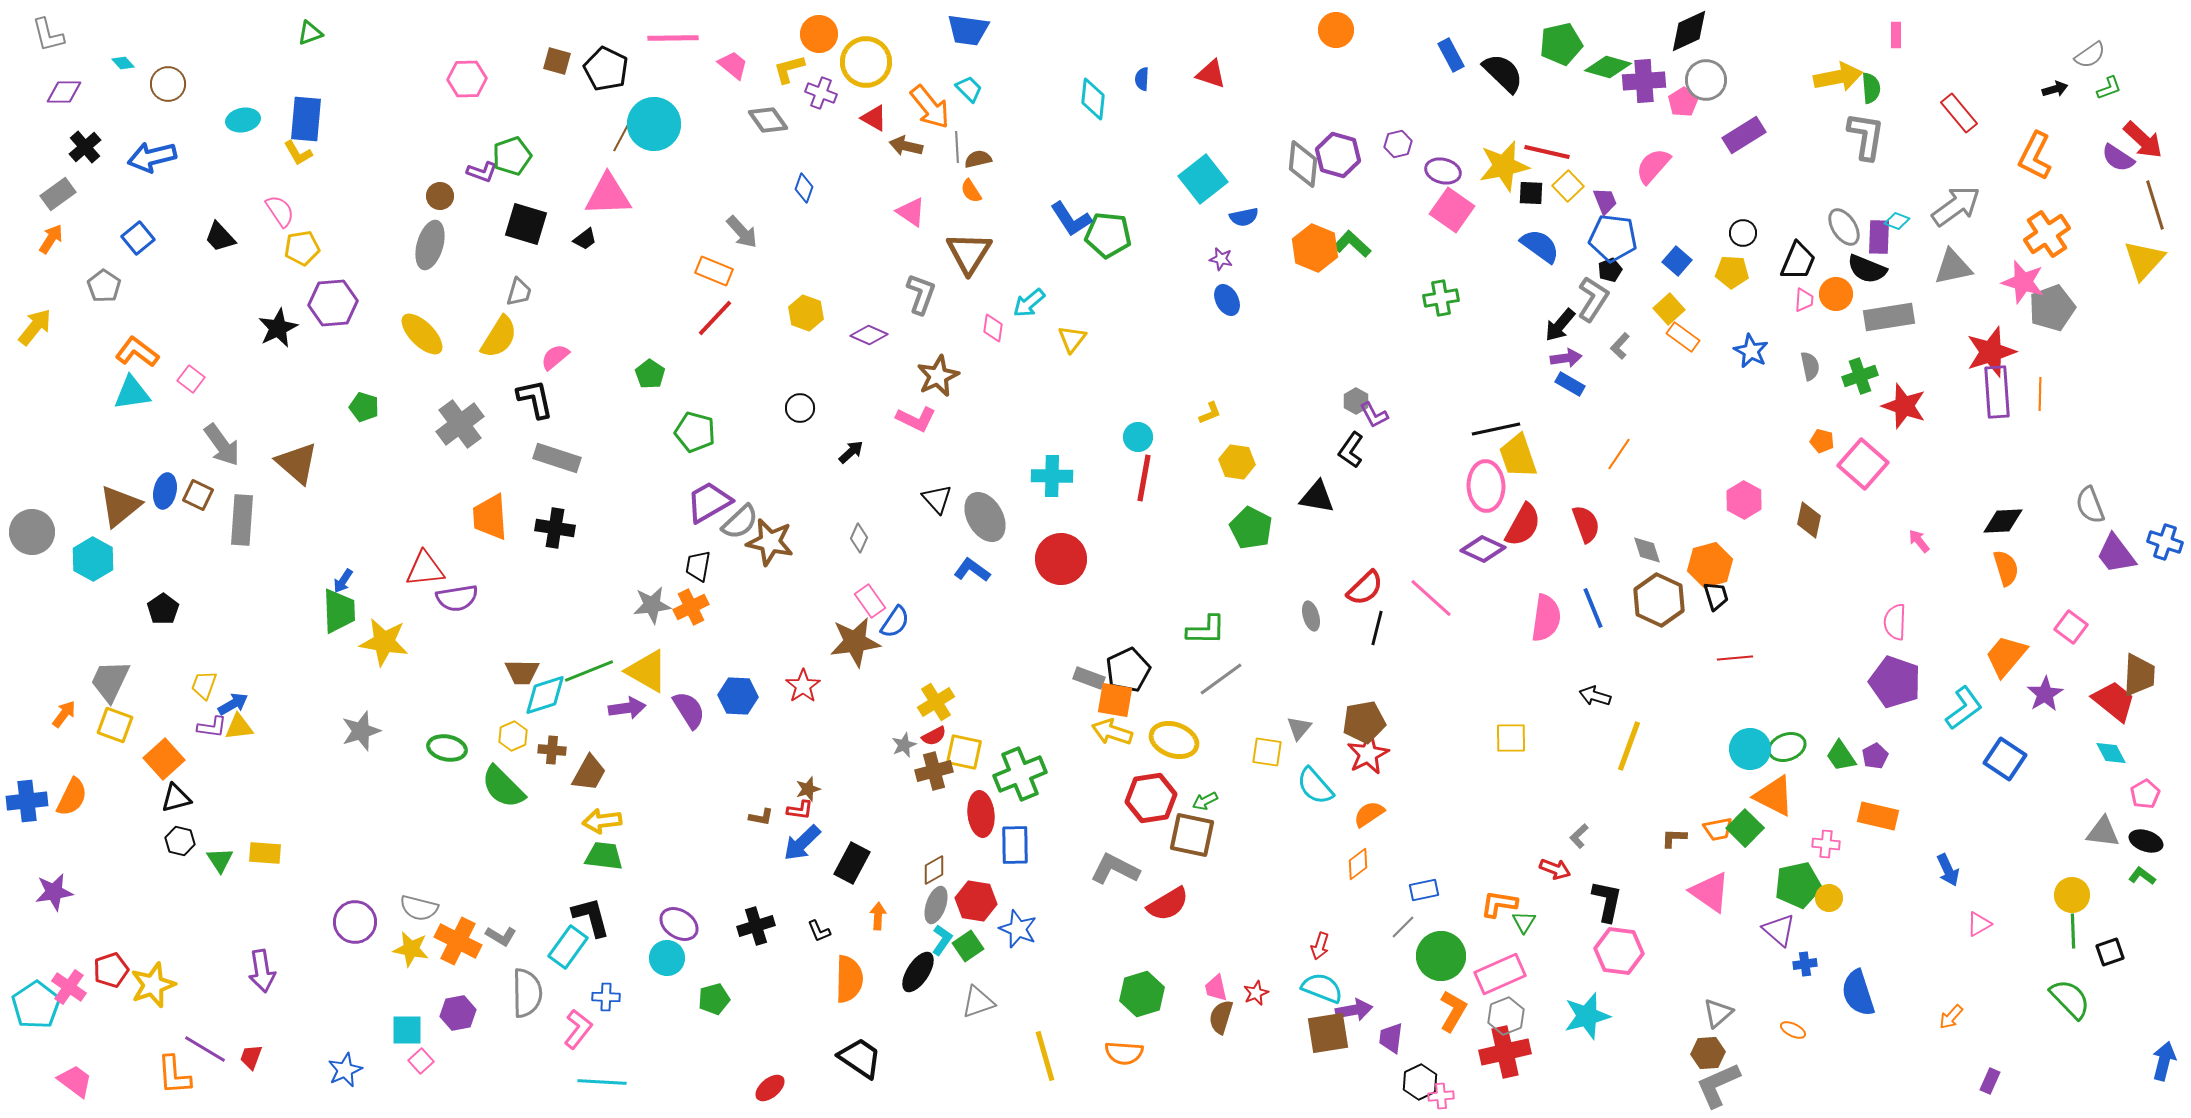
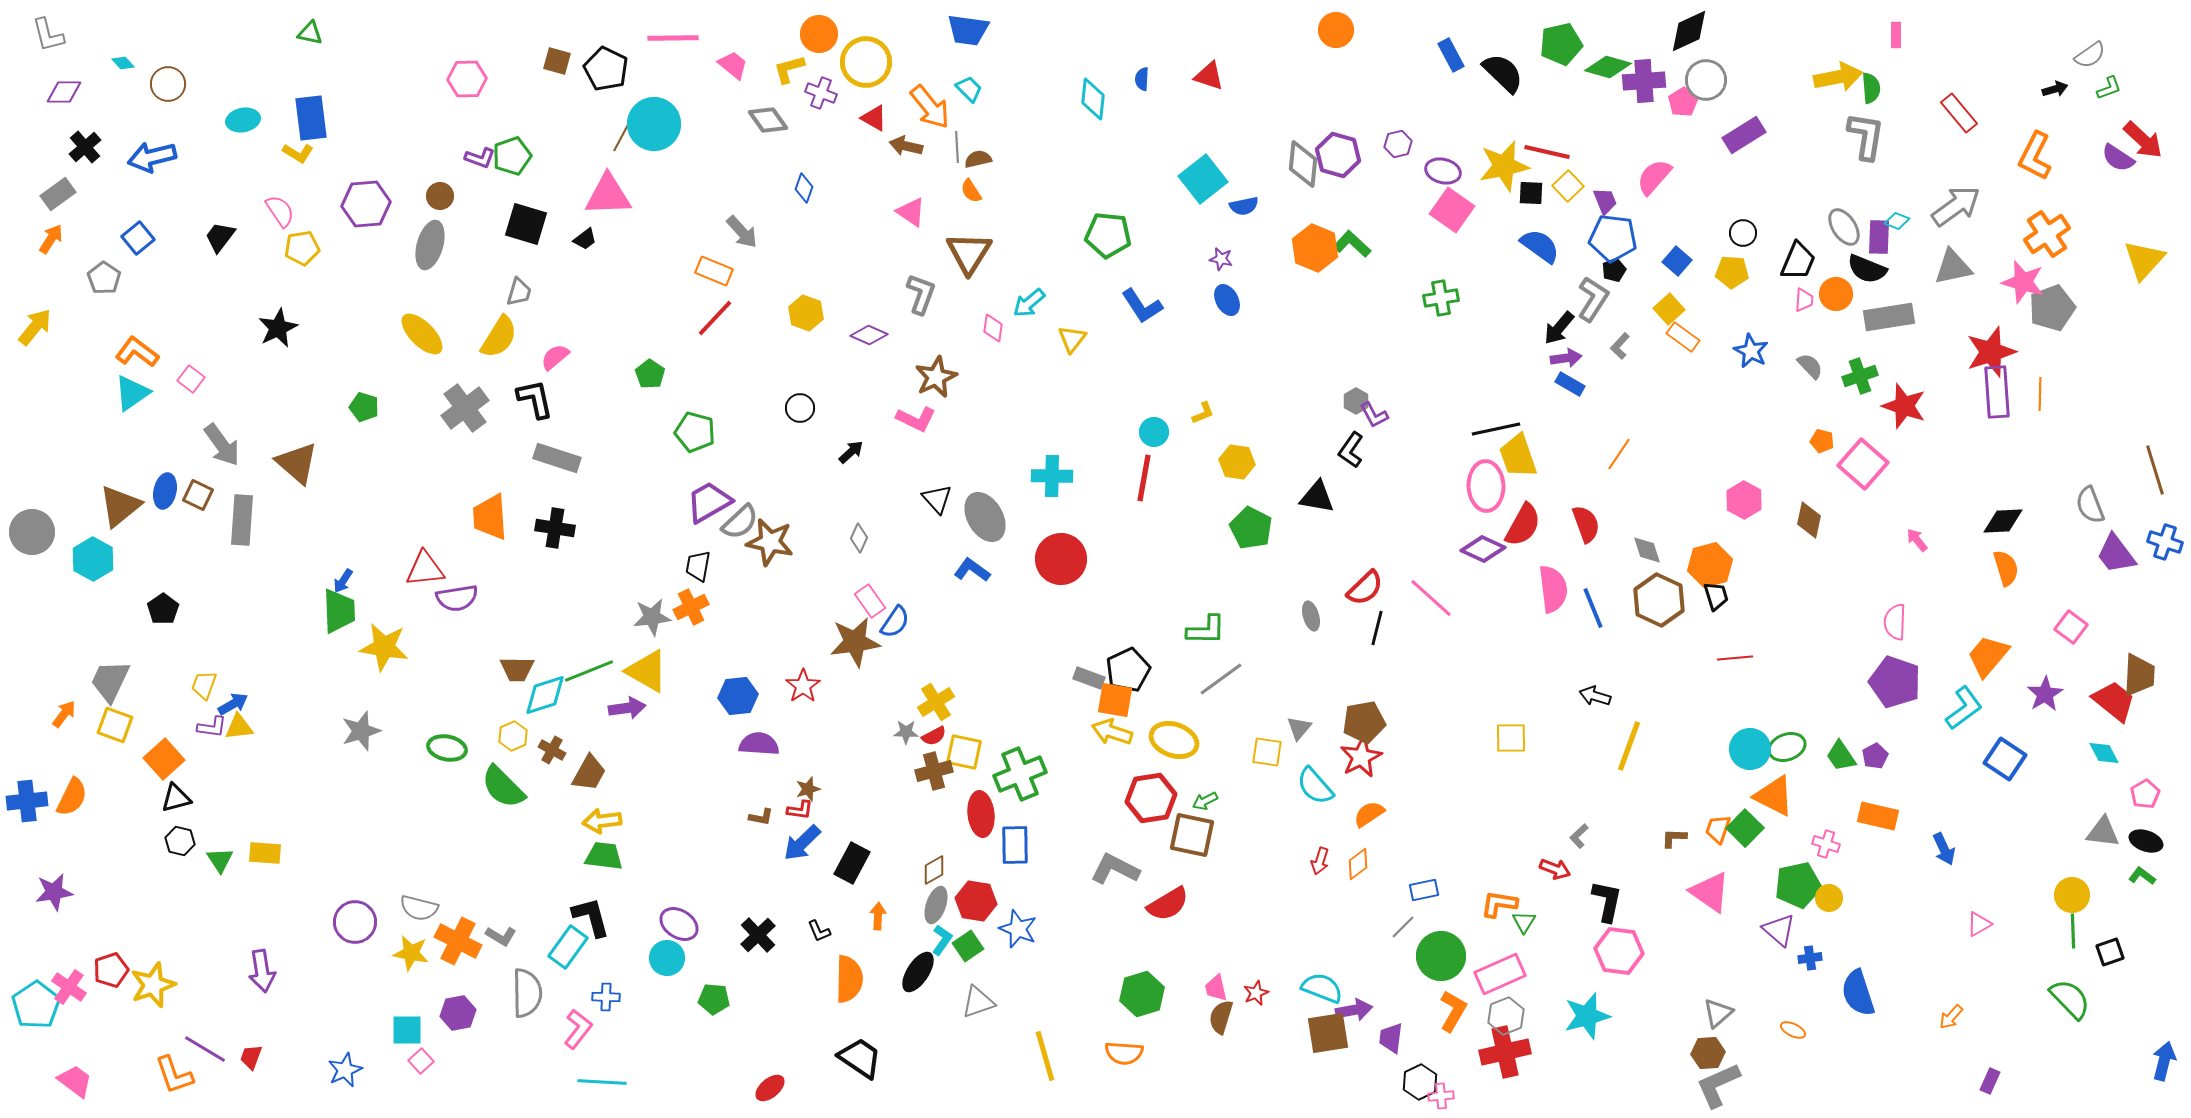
green triangle at (310, 33): rotated 32 degrees clockwise
red triangle at (1211, 74): moved 2 px left, 2 px down
blue rectangle at (306, 119): moved 5 px right, 1 px up; rotated 12 degrees counterclockwise
yellow L-shape at (298, 153): rotated 28 degrees counterclockwise
pink semicircle at (1653, 166): moved 1 px right, 11 px down
purple L-shape at (482, 172): moved 2 px left, 14 px up
brown line at (2155, 205): moved 265 px down
blue semicircle at (1244, 217): moved 11 px up
blue L-shape at (1071, 219): moved 71 px right, 87 px down
black trapezoid at (220, 237): rotated 80 degrees clockwise
black pentagon at (1610, 270): moved 4 px right
gray pentagon at (104, 286): moved 8 px up
purple hexagon at (333, 303): moved 33 px right, 99 px up
black arrow at (1560, 325): moved 1 px left, 3 px down
gray semicircle at (1810, 366): rotated 32 degrees counterclockwise
brown star at (938, 376): moved 2 px left, 1 px down
cyan triangle at (132, 393): rotated 27 degrees counterclockwise
yellow L-shape at (1210, 413): moved 7 px left
gray cross at (460, 424): moved 5 px right, 16 px up
cyan circle at (1138, 437): moved 16 px right, 5 px up
pink arrow at (1919, 541): moved 2 px left, 1 px up
gray star at (652, 605): moved 12 px down
pink semicircle at (1546, 618): moved 7 px right, 29 px up; rotated 15 degrees counterclockwise
yellow star at (384, 642): moved 5 px down
orange trapezoid at (2006, 656): moved 18 px left
brown trapezoid at (522, 672): moved 5 px left, 3 px up
blue hexagon at (738, 696): rotated 9 degrees counterclockwise
purple semicircle at (689, 710): moved 70 px right, 34 px down; rotated 54 degrees counterclockwise
gray star at (904, 745): moved 2 px right, 13 px up; rotated 25 degrees clockwise
brown cross at (552, 750): rotated 24 degrees clockwise
cyan diamond at (2111, 753): moved 7 px left
red star at (1368, 754): moved 7 px left, 3 px down
orange trapezoid at (1718, 829): rotated 120 degrees clockwise
pink cross at (1826, 844): rotated 12 degrees clockwise
blue arrow at (1948, 870): moved 4 px left, 21 px up
black cross at (756, 926): moved 2 px right, 9 px down; rotated 27 degrees counterclockwise
red arrow at (1320, 946): moved 85 px up
yellow star at (411, 949): moved 4 px down
blue cross at (1805, 964): moved 5 px right, 6 px up
green pentagon at (714, 999): rotated 20 degrees clockwise
orange L-shape at (174, 1075): rotated 15 degrees counterclockwise
